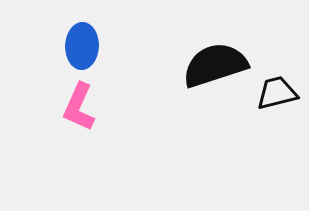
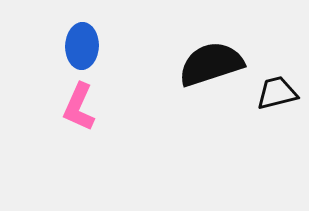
black semicircle: moved 4 px left, 1 px up
